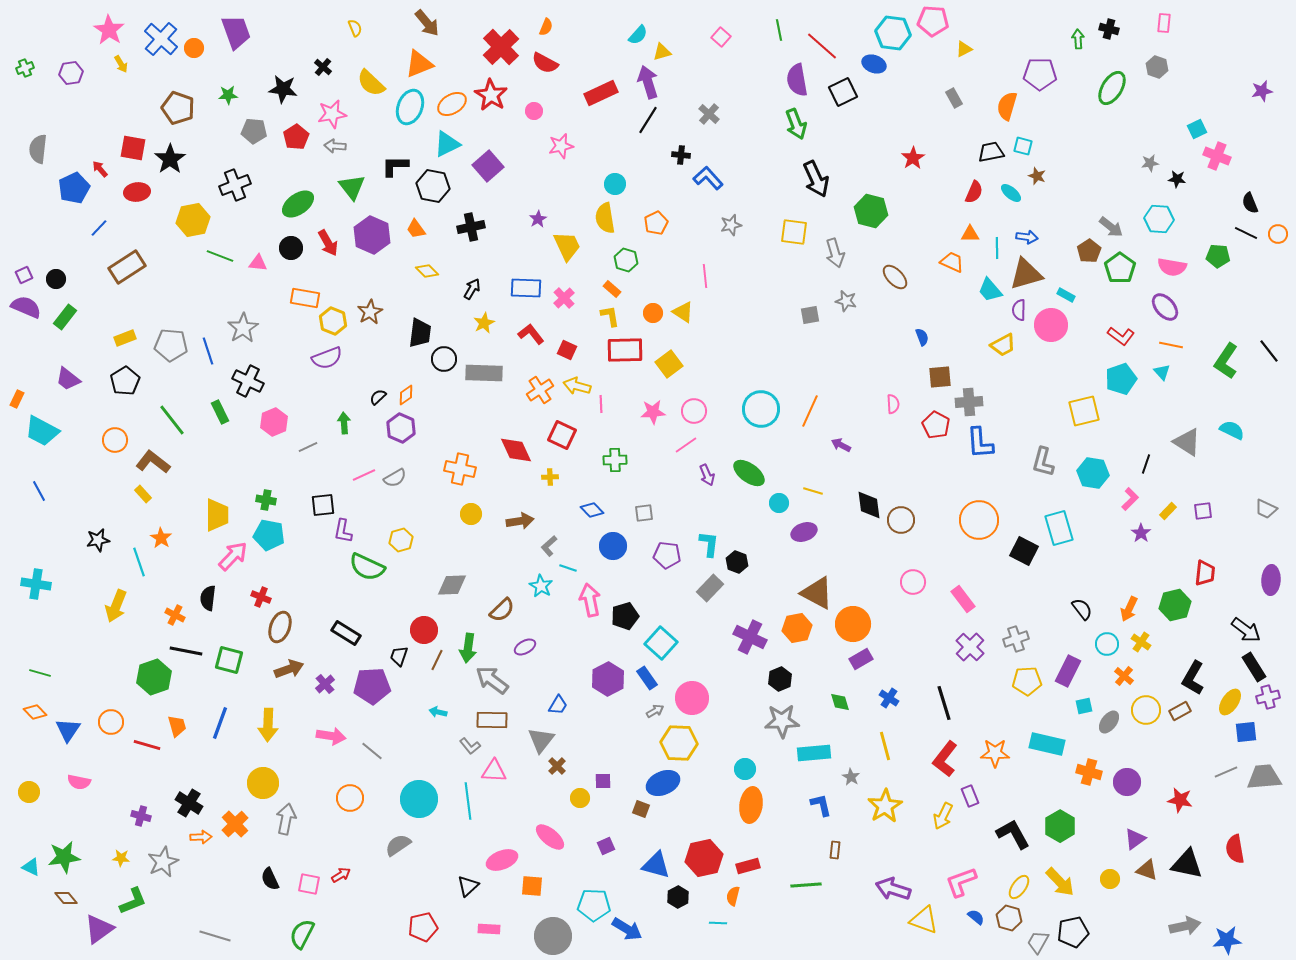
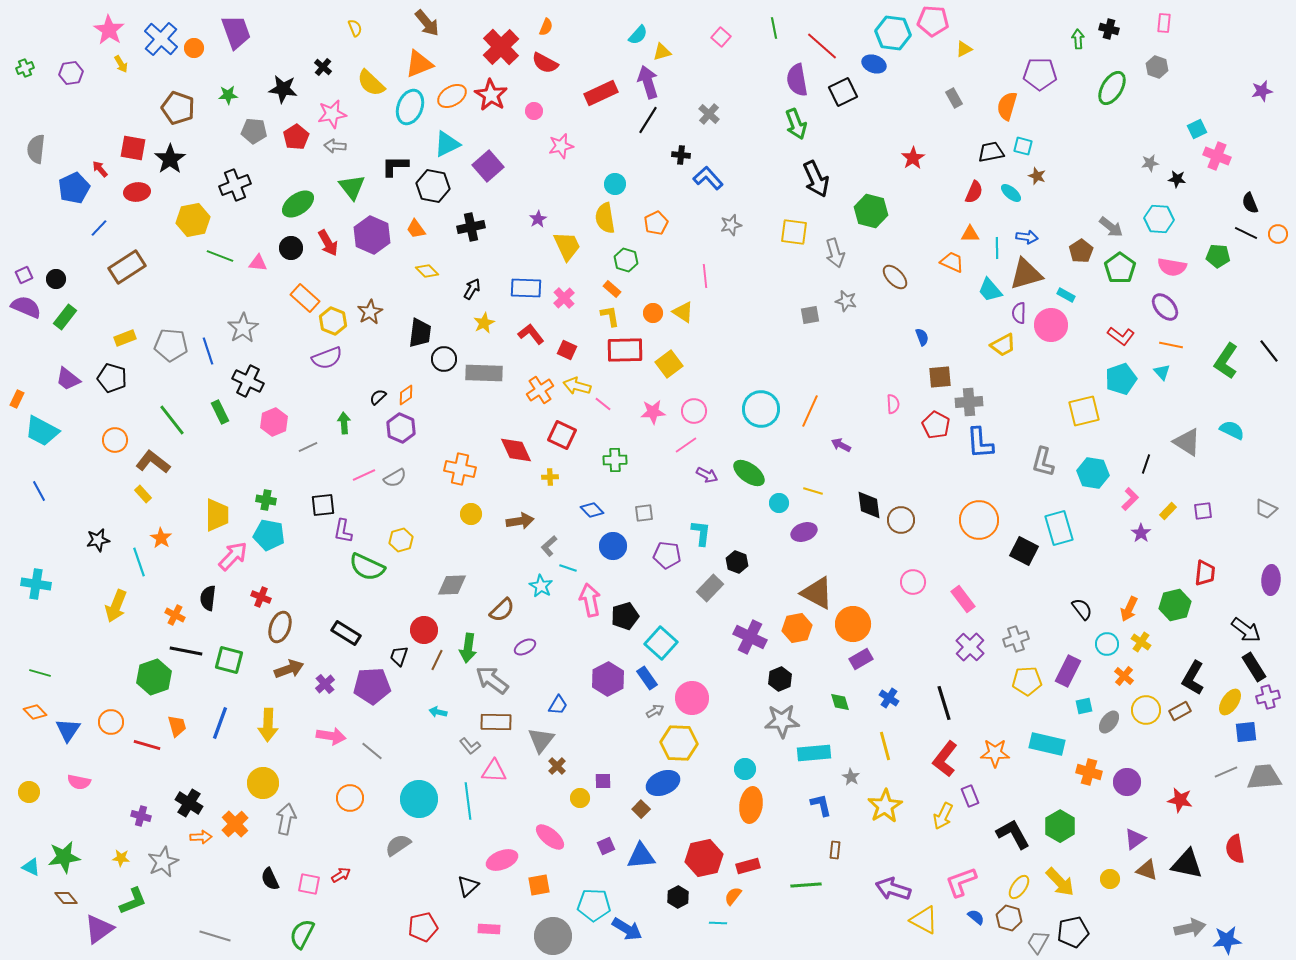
green line at (779, 30): moved 5 px left, 2 px up
orange ellipse at (452, 104): moved 8 px up
gray semicircle at (38, 149): moved 2 px left
brown pentagon at (1089, 251): moved 8 px left
orange rectangle at (305, 298): rotated 32 degrees clockwise
purple semicircle at (1019, 310): moved 3 px down
black pentagon at (125, 381): moved 13 px left, 3 px up; rotated 24 degrees counterclockwise
pink line at (601, 404): moved 2 px right; rotated 48 degrees counterclockwise
purple arrow at (707, 475): rotated 40 degrees counterclockwise
cyan L-shape at (709, 544): moved 8 px left, 11 px up
brown rectangle at (492, 720): moved 4 px right, 2 px down
brown square at (641, 809): rotated 24 degrees clockwise
blue triangle at (656, 865): moved 15 px left, 9 px up; rotated 20 degrees counterclockwise
orange square at (532, 886): moved 7 px right, 1 px up; rotated 15 degrees counterclockwise
orange semicircle at (733, 896): rotated 24 degrees clockwise
yellow triangle at (924, 920): rotated 8 degrees clockwise
gray arrow at (1185, 926): moved 5 px right, 2 px down
